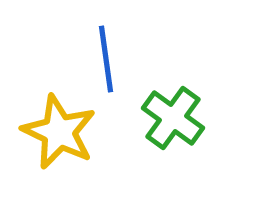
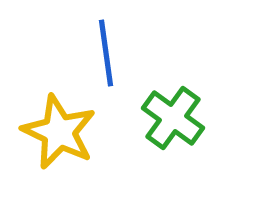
blue line: moved 6 px up
